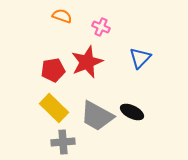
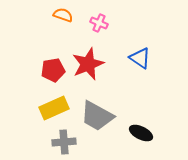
orange semicircle: moved 1 px right, 1 px up
pink cross: moved 2 px left, 4 px up
blue triangle: rotated 40 degrees counterclockwise
red star: moved 1 px right, 2 px down
yellow rectangle: rotated 68 degrees counterclockwise
black ellipse: moved 9 px right, 21 px down
gray cross: moved 1 px right
